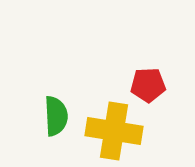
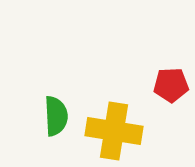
red pentagon: moved 23 px right
